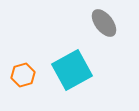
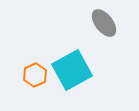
orange hexagon: moved 12 px right; rotated 10 degrees counterclockwise
